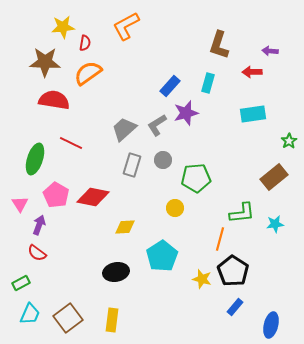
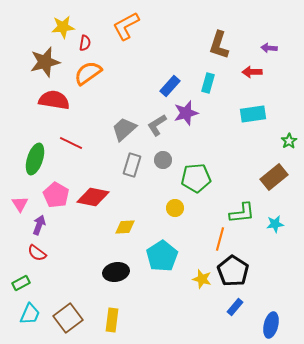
purple arrow at (270, 51): moved 1 px left, 3 px up
brown star at (45, 62): rotated 16 degrees counterclockwise
